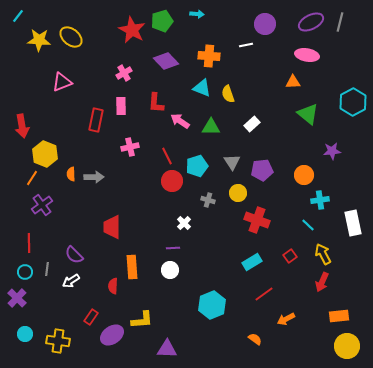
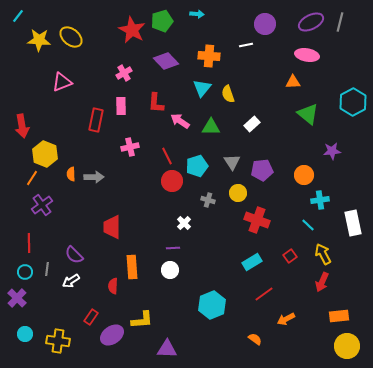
cyan triangle at (202, 88): rotated 48 degrees clockwise
